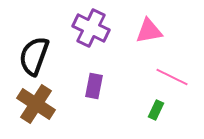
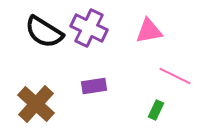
purple cross: moved 2 px left
black semicircle: moved 10 px right, 24 px up; rotated 78 degrees counterclockwise
pink line: moved 3 px right, 1 px up
purple rectangle: rotated 70 degrees clockwise
brown cross: rotated 9 degrees clockwise
